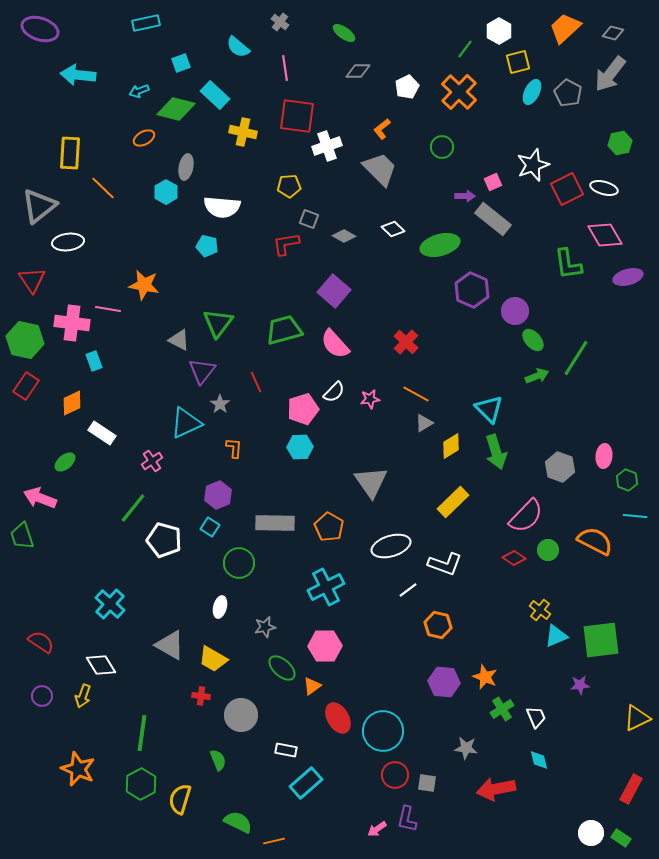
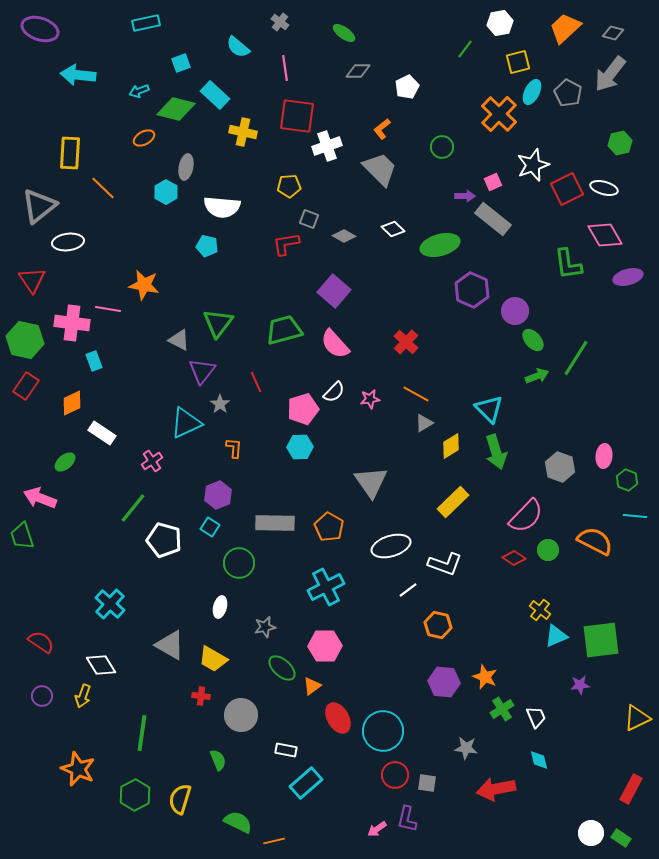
white hexagon at (499, 31): moved 1 px right, 8 px up; rotated 20 degrees clockwise
orange cross at (459, 92): moved 40 px right, 22 px down
green hexagon at (141, 784): moved 6 px left, 11 px down
